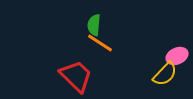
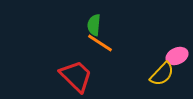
yellow semicircle: moved 3 px left
